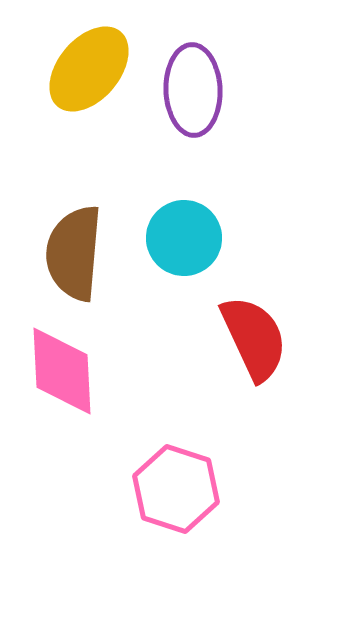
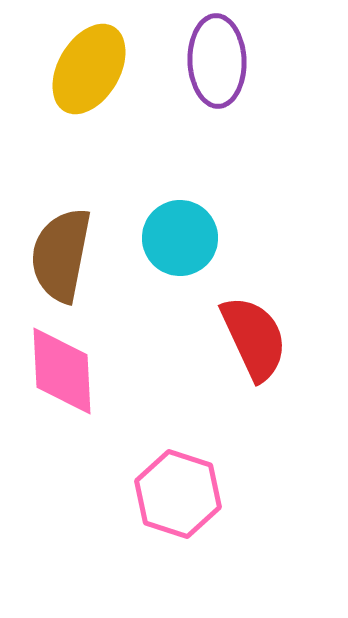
yellow ellipse: rotated 10 degrees counterclockwise
purple ellipse: moved 24 px right, 29 px up
cyan circle: moved 4 px left
brown semicircle: moved 13 px left, 2 px down; rotated 6 degrees clockwise
pink hexagon: moved 2 px right, 5 px down
